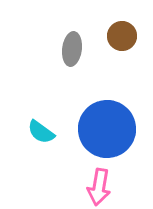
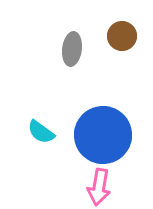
blue circle: moved 4 px left, 6 px down
